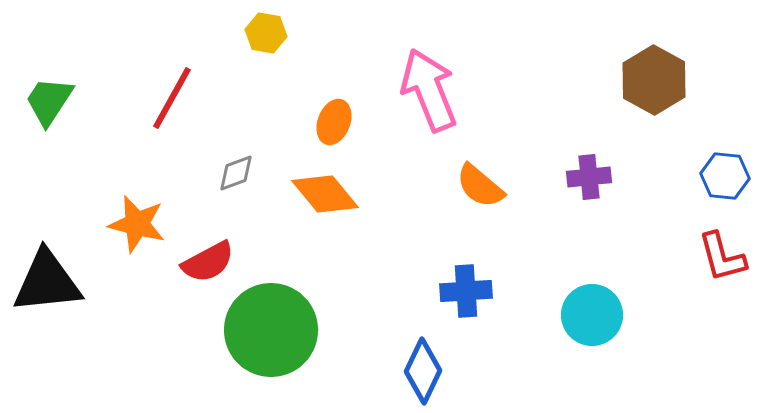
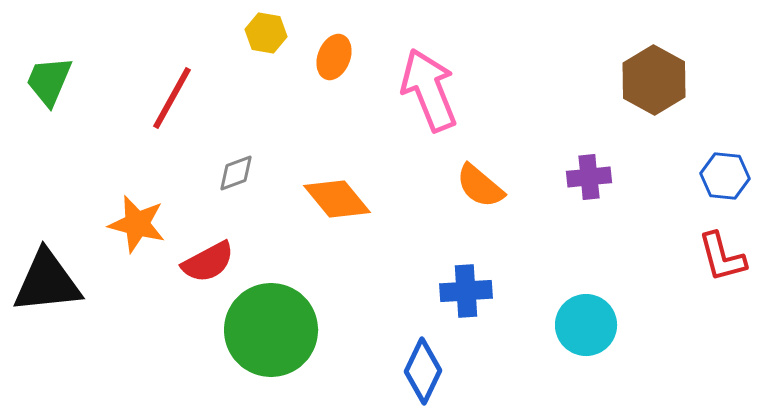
green trapezoid: moved 20 px up; rotated 10 degrees counterclockwise
orange ellipse: moved 65 px up
orange diamond: moved 12 px right, 5 px down
cyan circle: moved 6 px left, 10 px down
